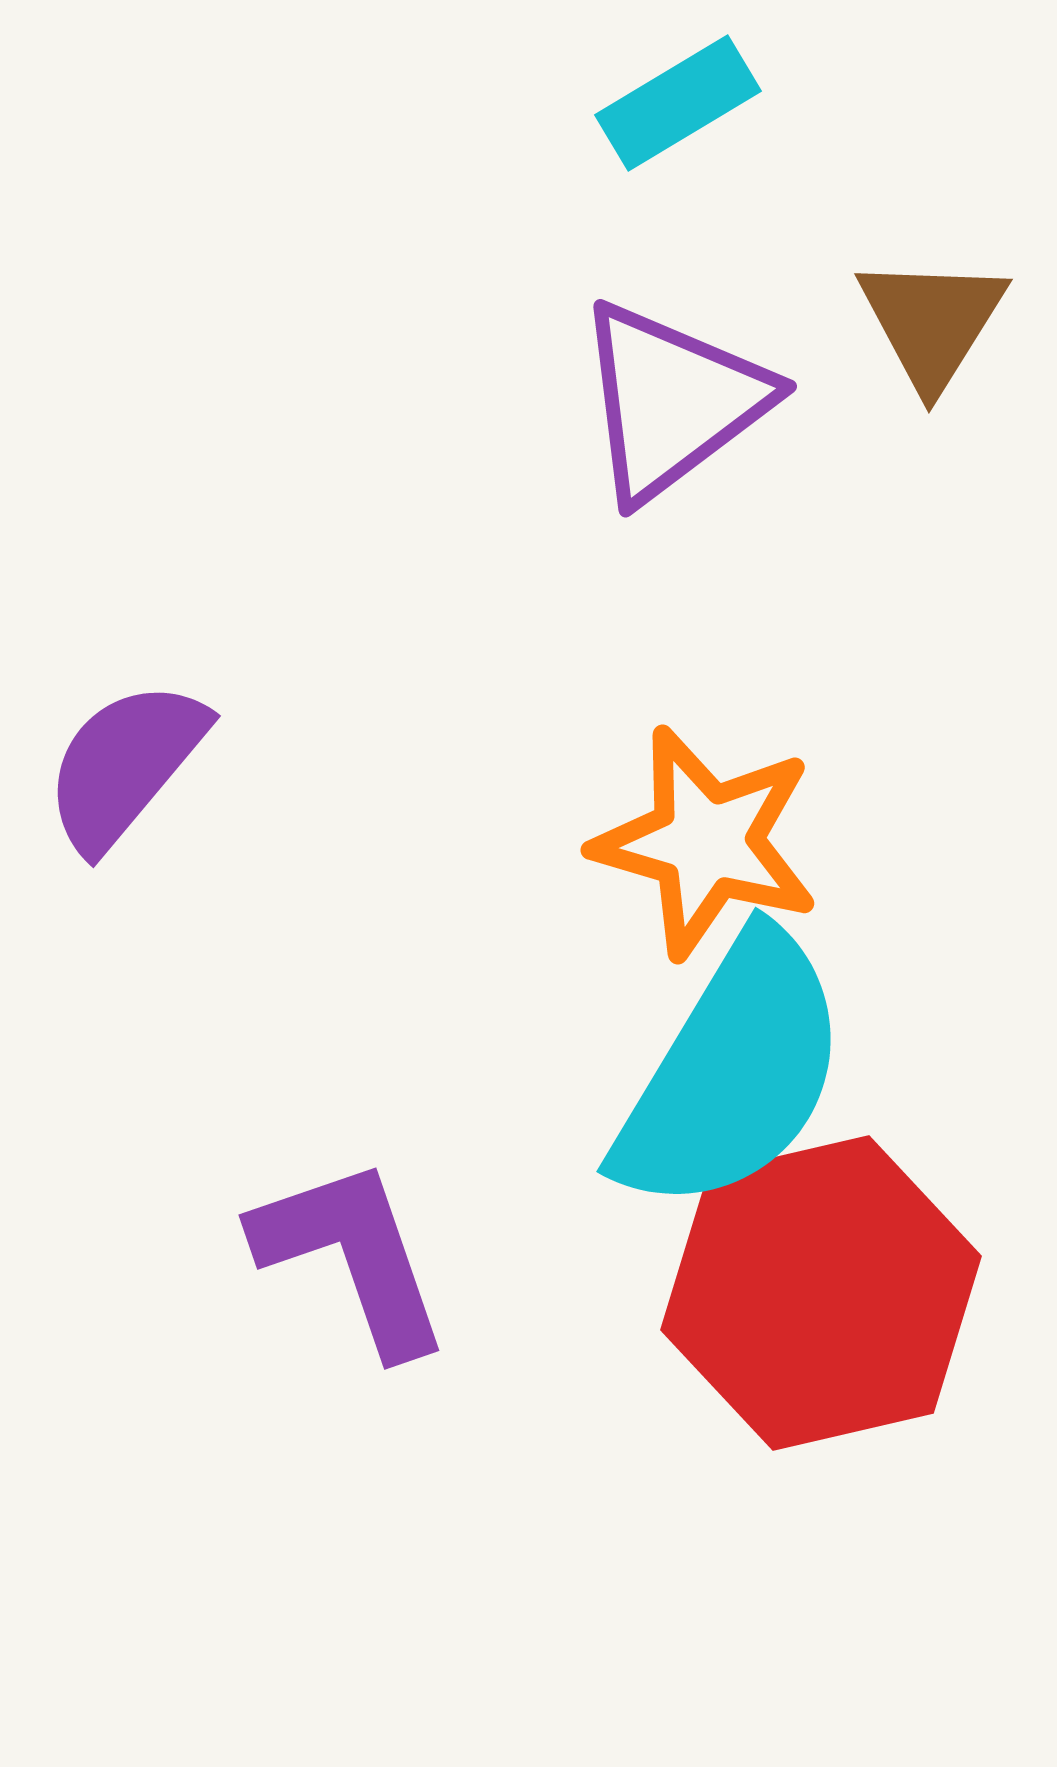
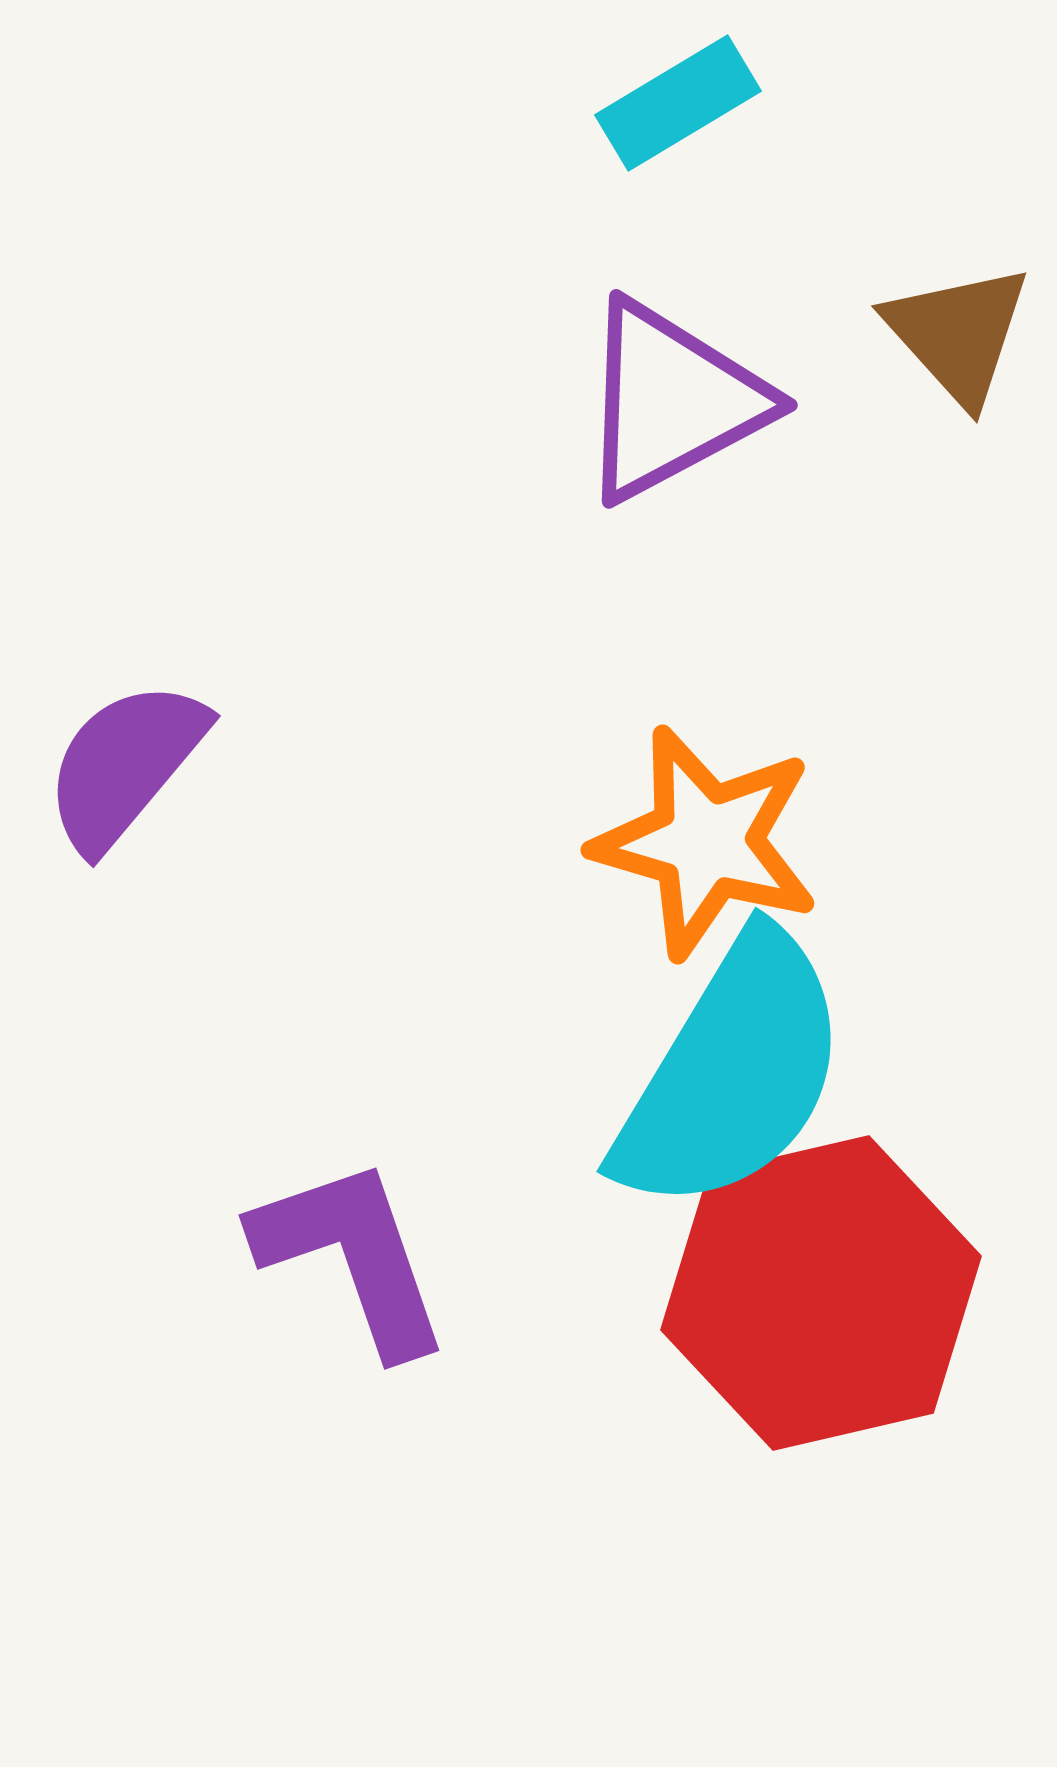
brown triangle: moved 26 px right, 12 px down; rotated 14 degrees counterclockwise
purple triangle: rotated 9 degrees clockwise
